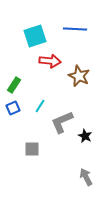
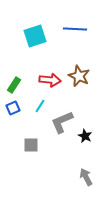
red arrow: moved 19 px down
gray square: moved 1 px left, 4 px up
